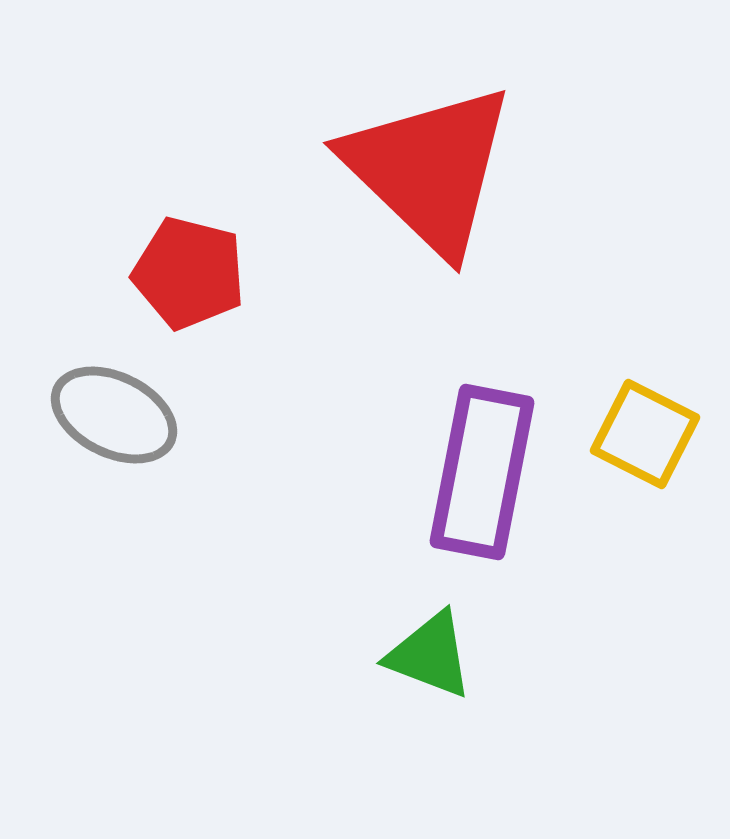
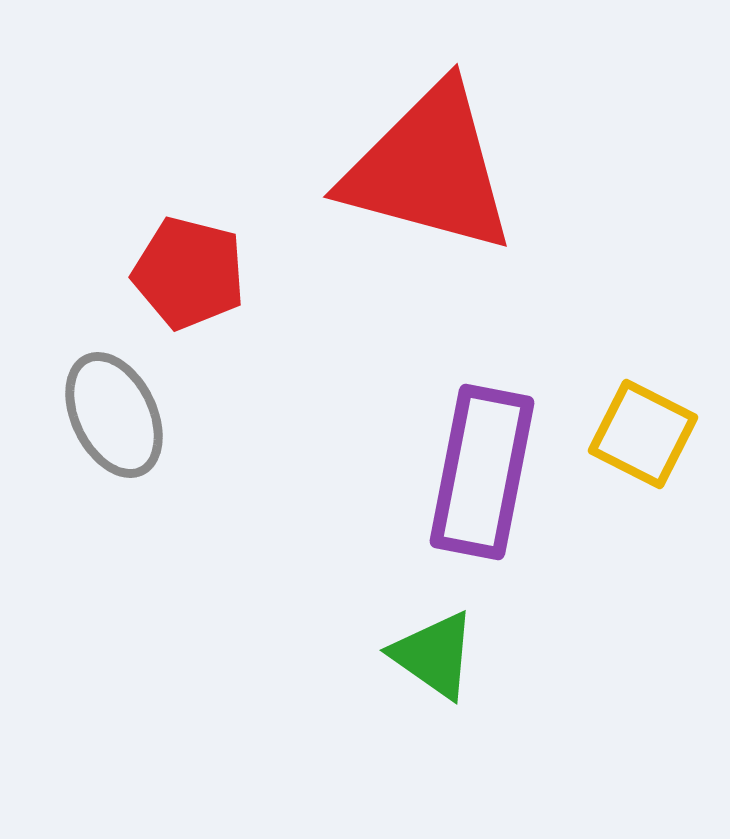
red triangle: rotated 29 degrees counterclockwise
gray ellipse: rotated 38 degrees clockwise
yellow square: moved 2 px left
green triangle: moved 4 px right; rotated 14 degrees clockwise
